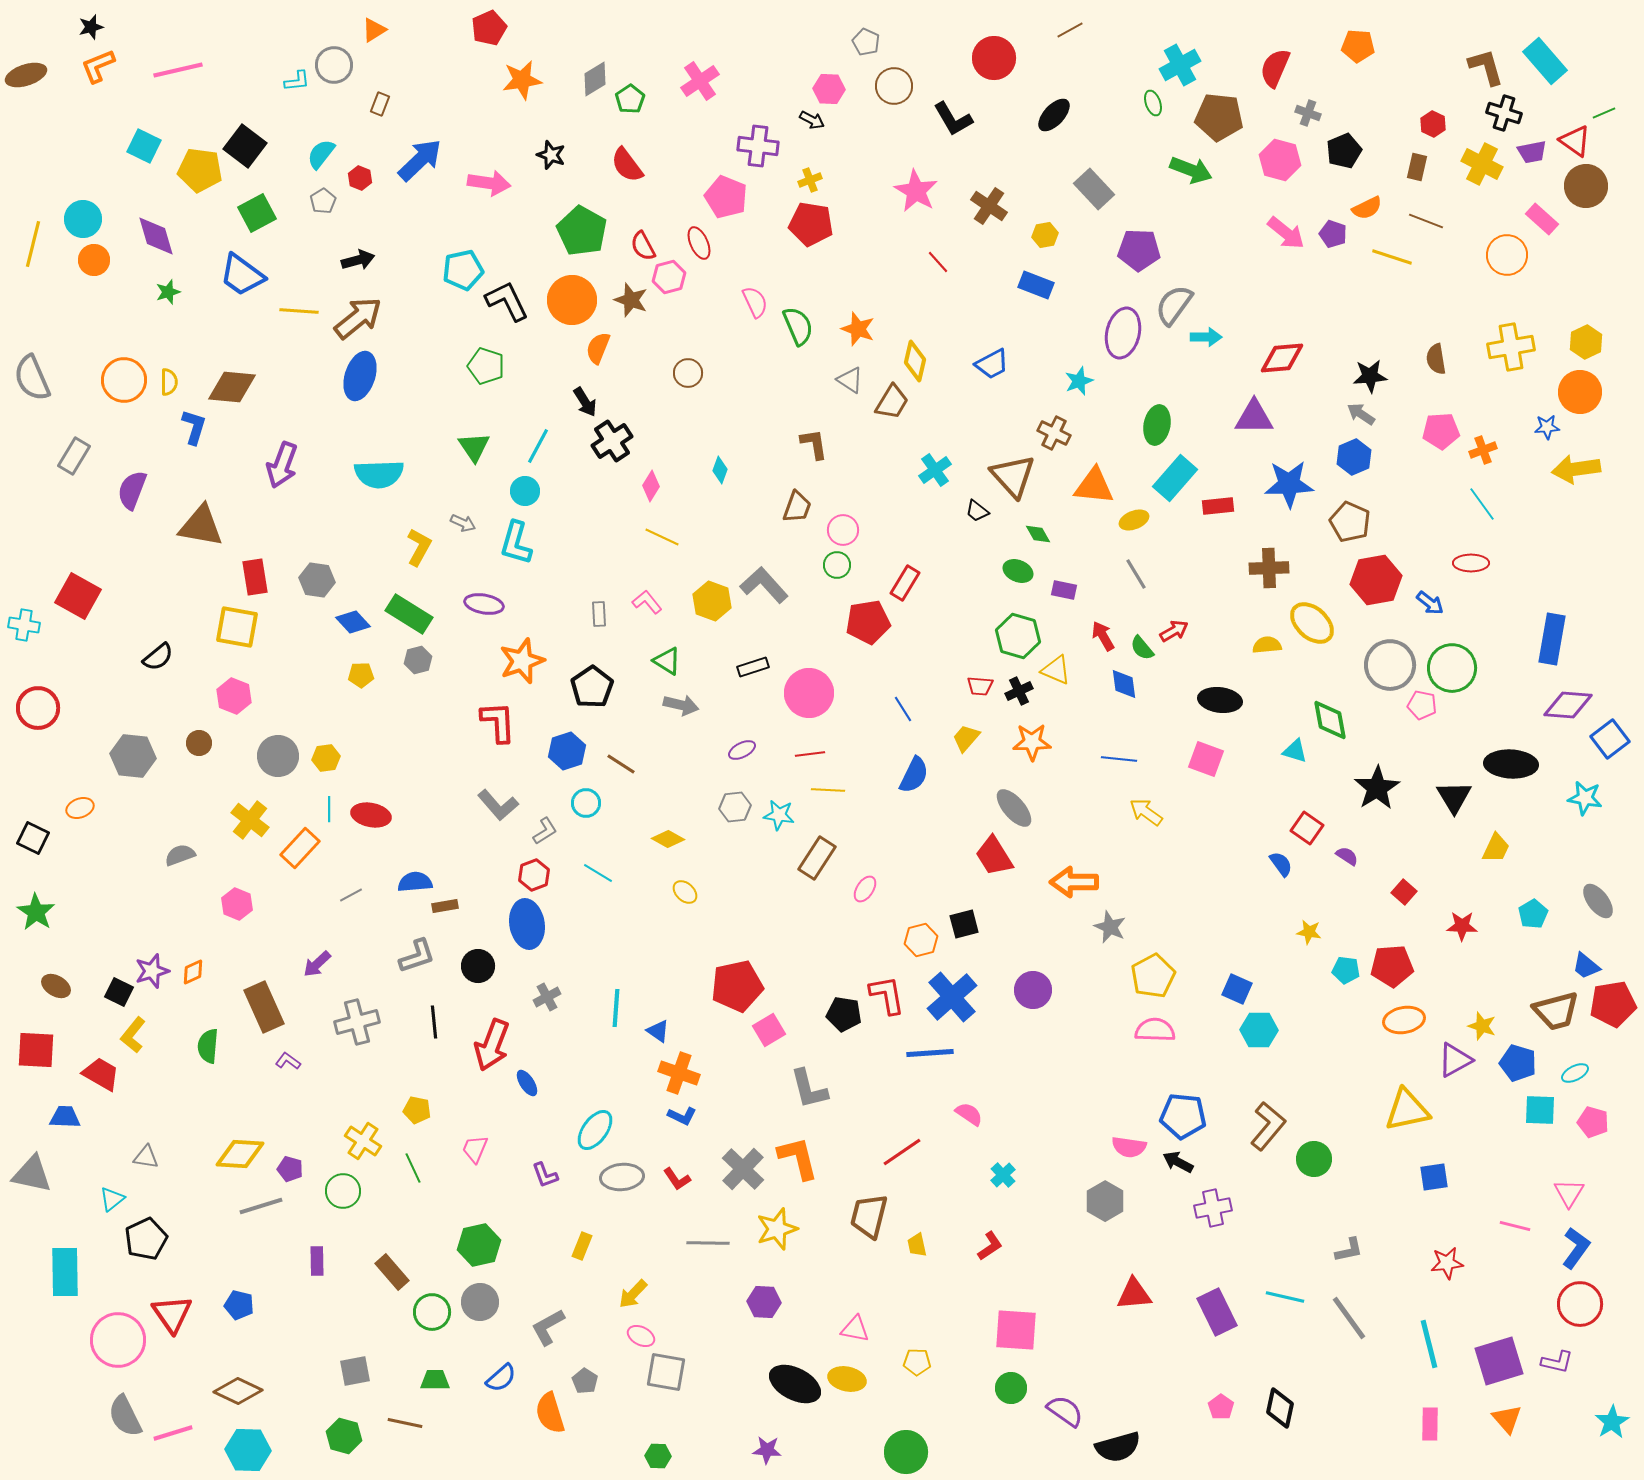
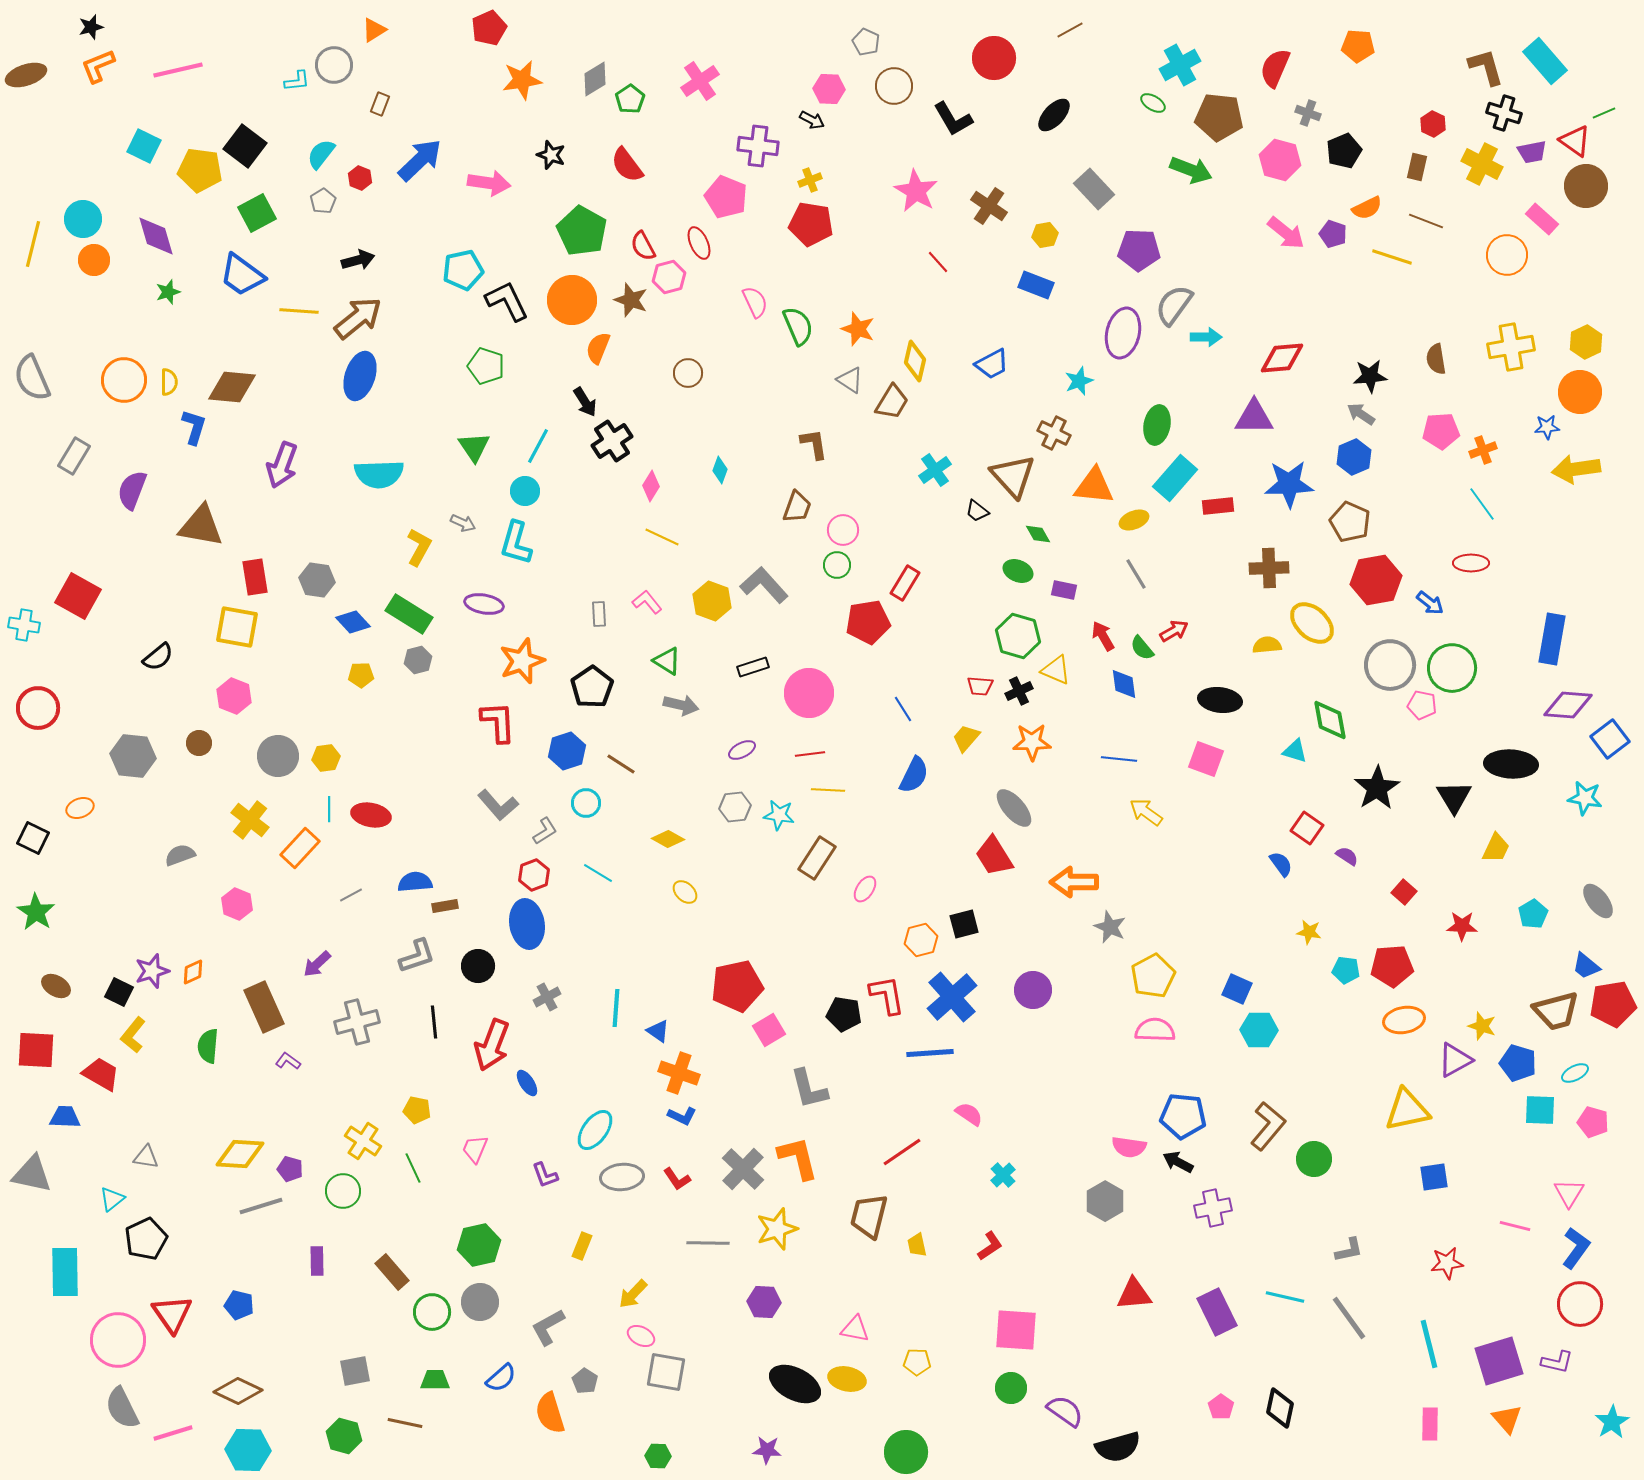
green ellipse at (1153, 103): rotated 40 degrees counterclockwise
gray semicircle at (125, 1416): moved 3 px left, 8 px up
